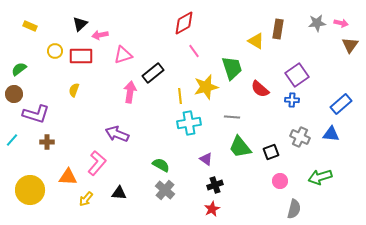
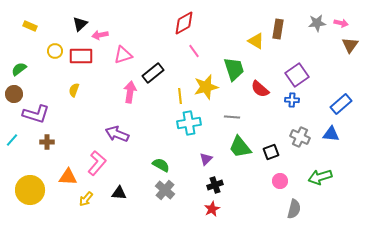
green trapezoid at (232, 68): moved 2 px right, 1 px down
purple triangle at (206, 159): rotated 40 degrees clockwise
